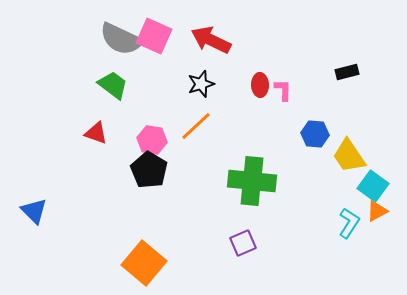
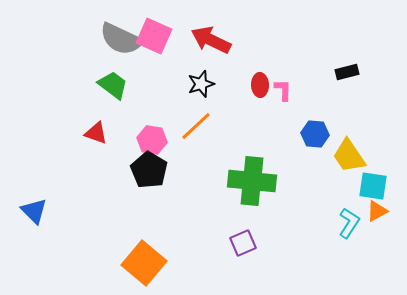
cyan square: rotated 28 degrees counterclockwise
